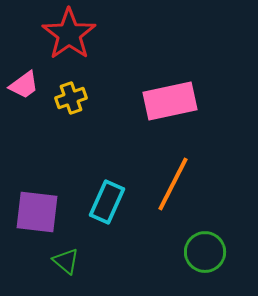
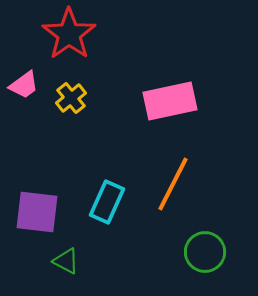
yellow cross: rotated 20 degrees counterclockwise
green triangle: rotated 12 degrees counterclockwise
